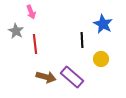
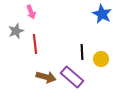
blue star: moved 1 px left, 10 px up
gray star: rotated 21 degrees clockwise
black line: moved 12 px down
